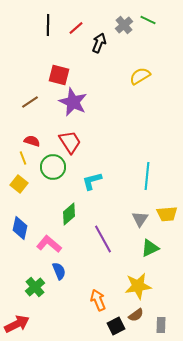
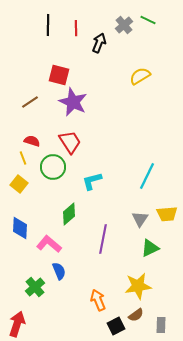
red line: rotated 49 degrees counterclockwise
cyan line: rotated 20 degrees clockwise
blue diamond: rotated 10 degrees counterclockwise
purple line: rotated 40 degrees clockwise
red arrow: rotated 45 degrees counterclockwise
